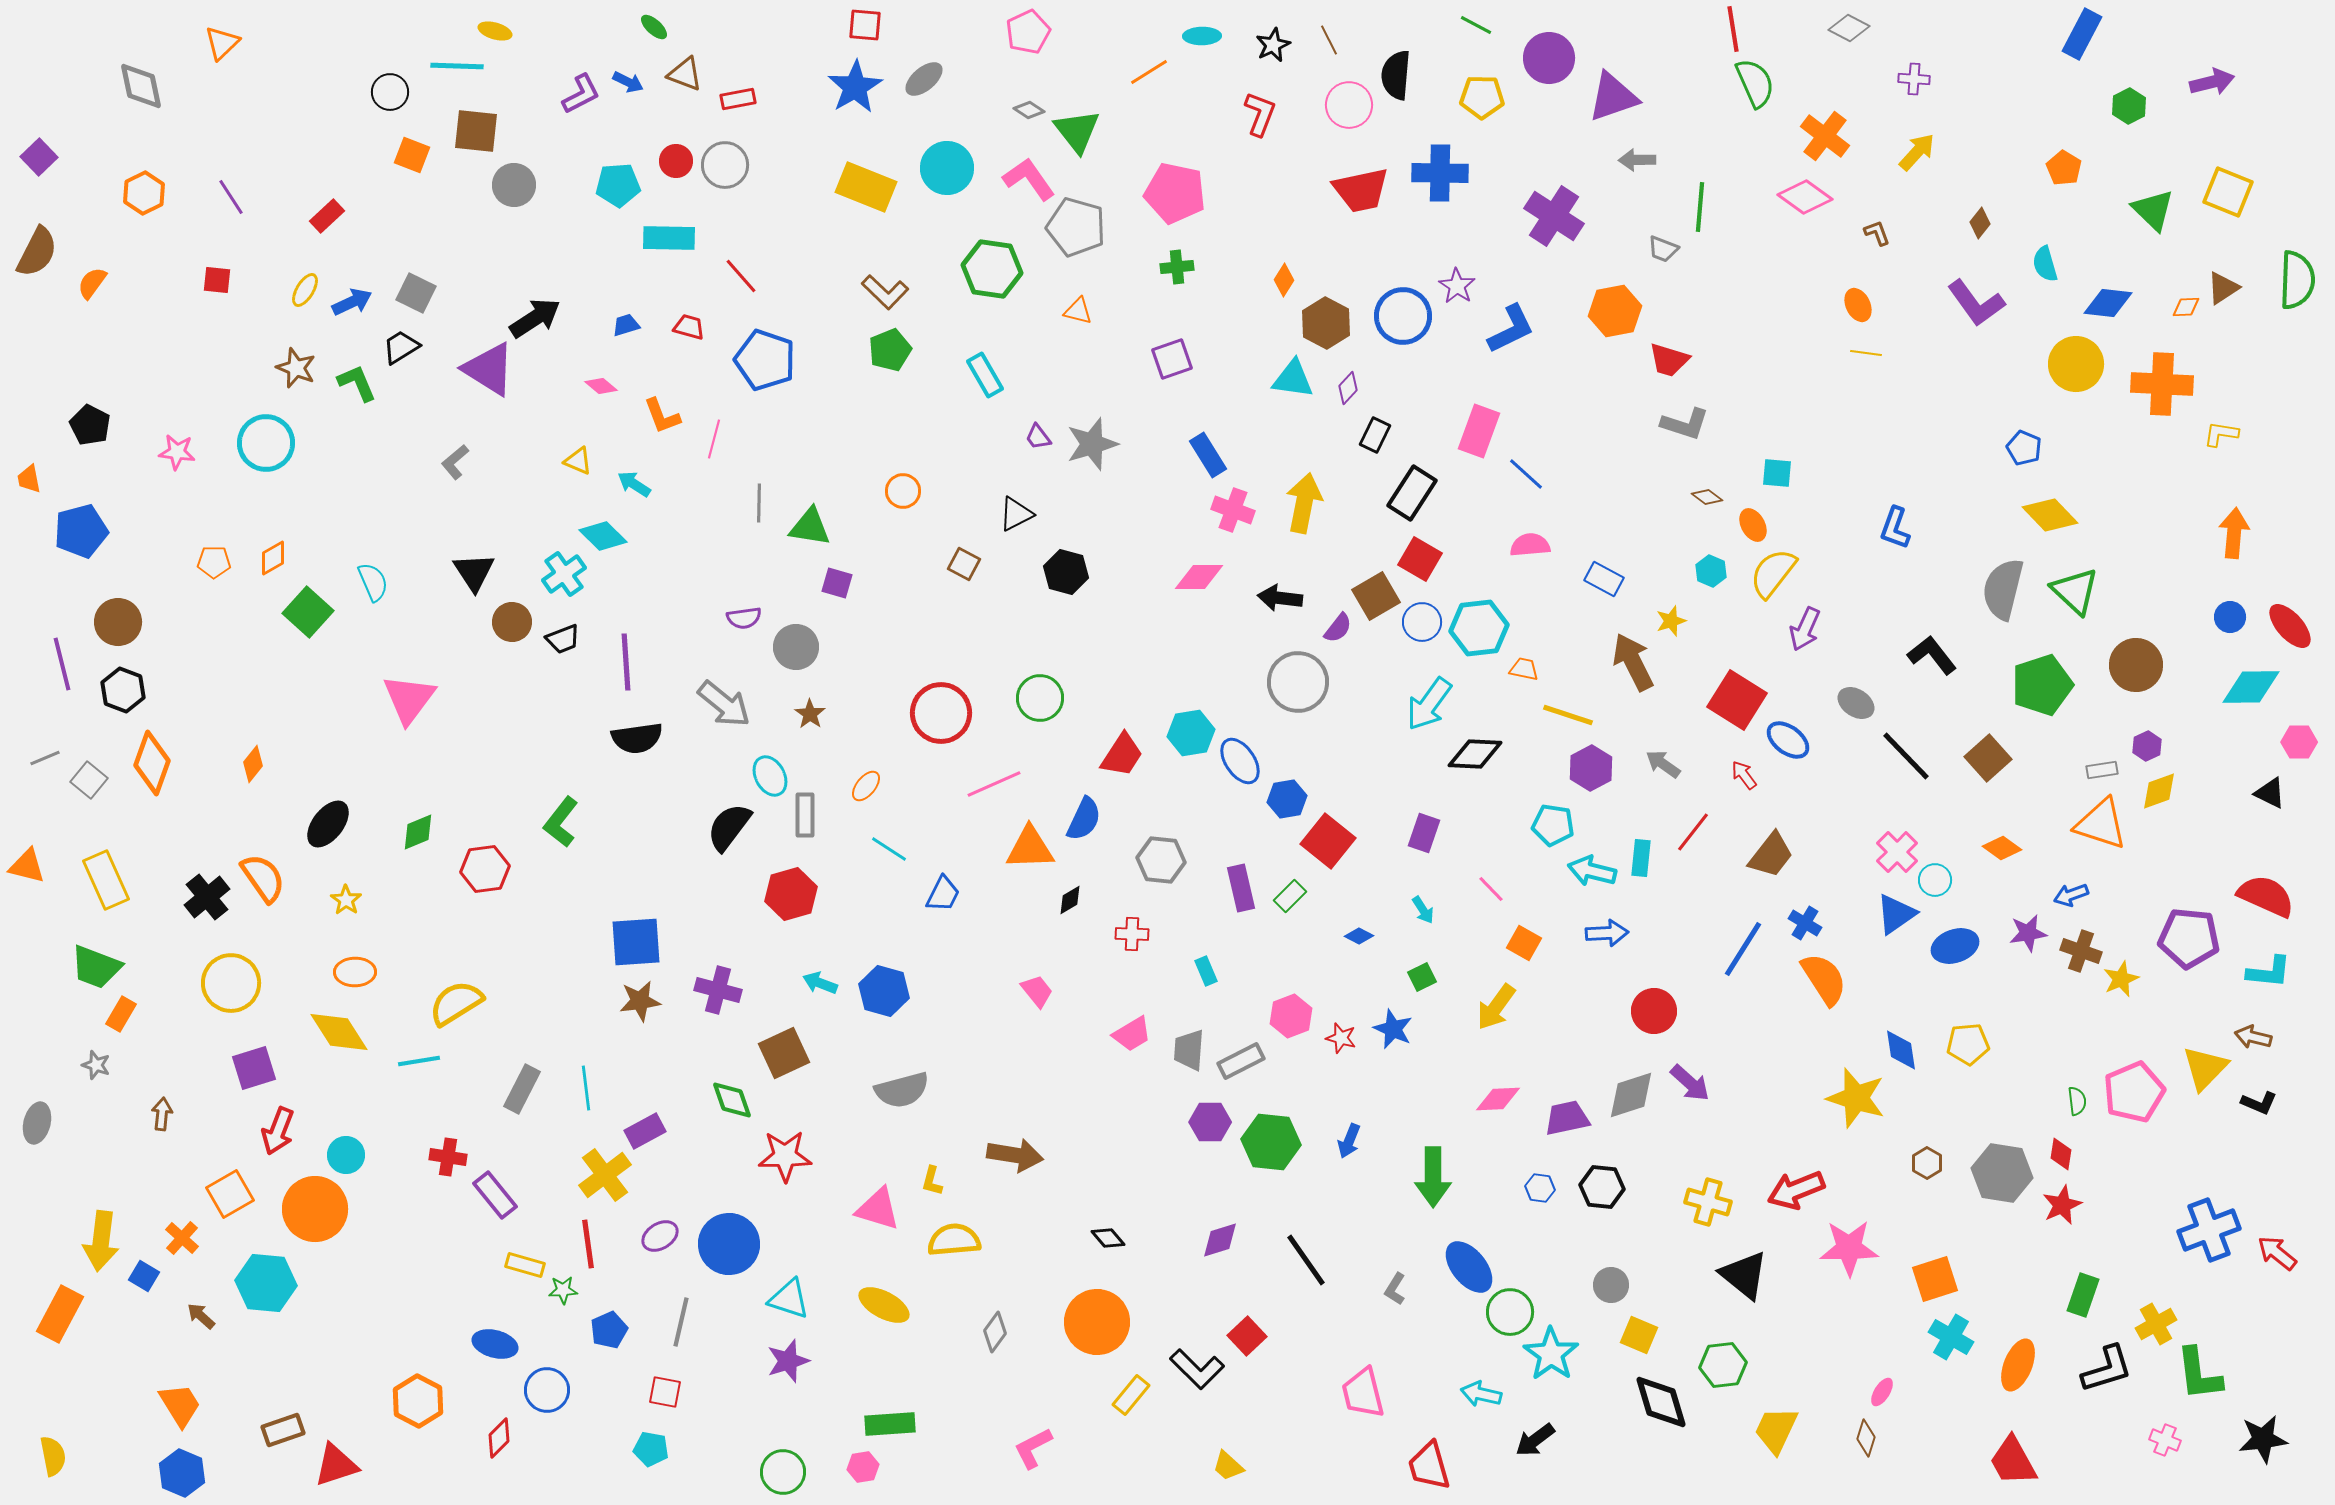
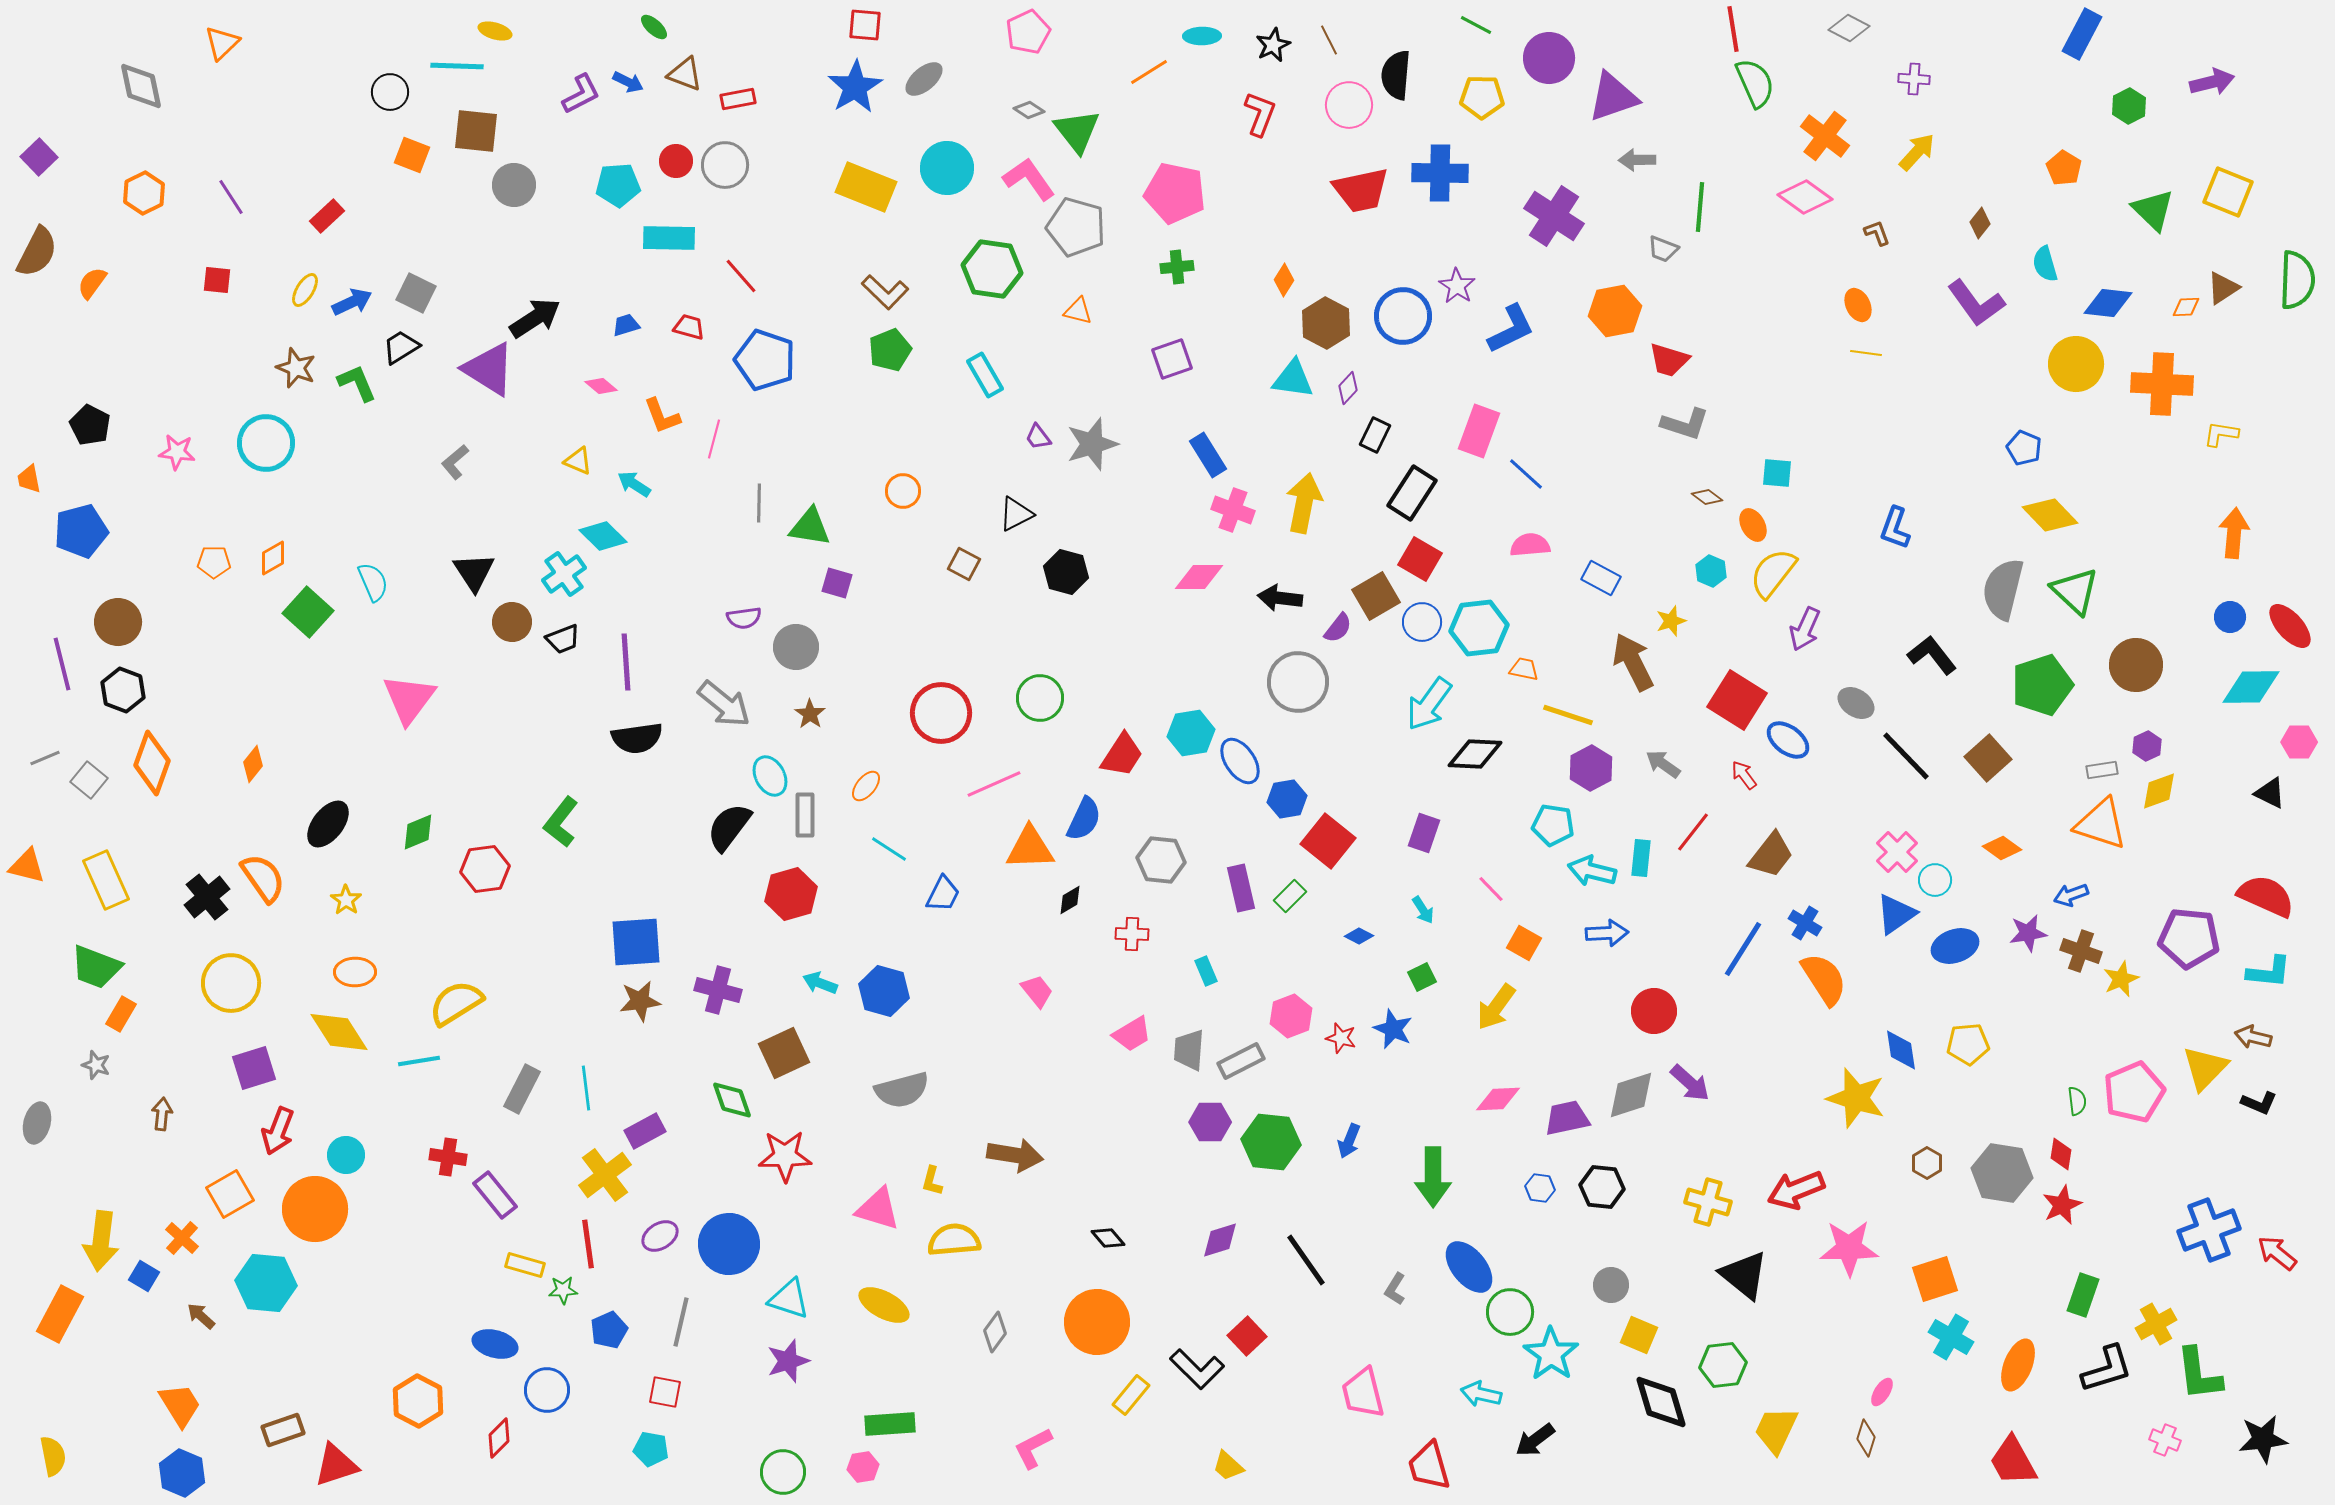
blue rectangle at (1604, 579): moved 3 px left, 1 px up
